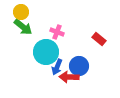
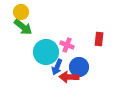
pink cross: moved 10 px right, 13 px down
red rectangle: rotated 56 degrees clockwise
blue circle: moved 1 px down
